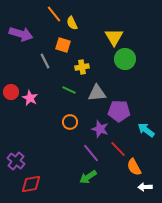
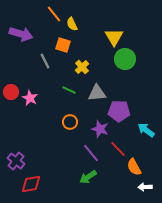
yellow semicircle: moved 1 px down
yellow cross: rotated 32 degrees counterclockwise
